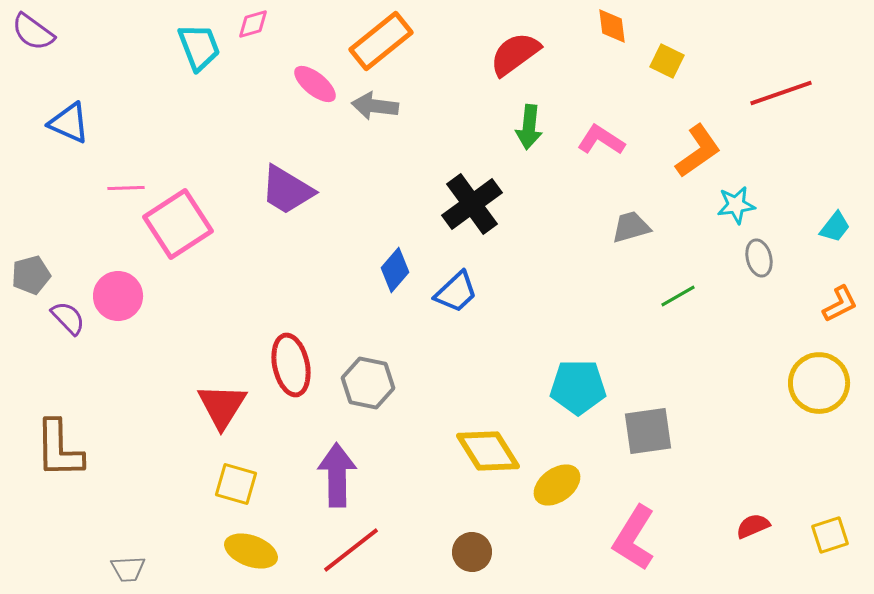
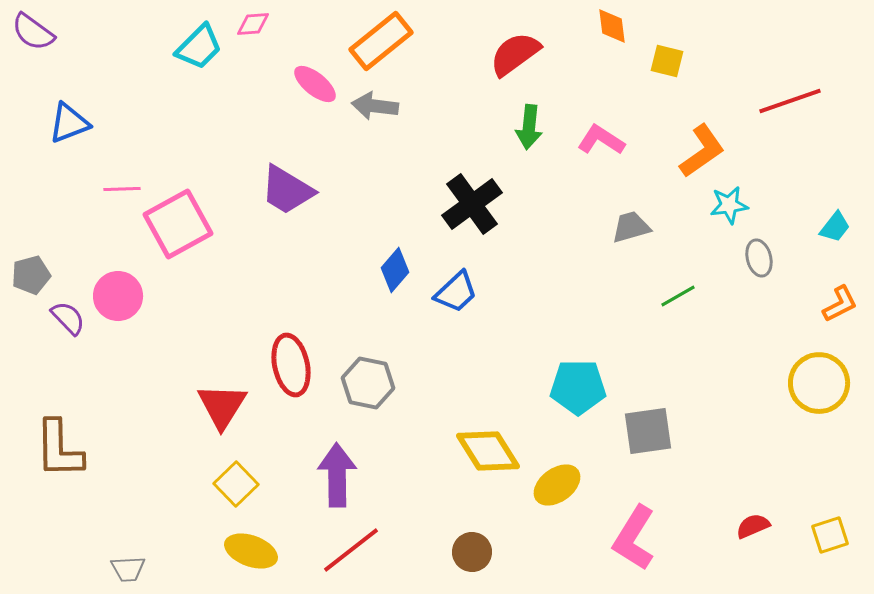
pink diamond at (253, 24): rotated 12 degrees clockwise
cyan trapezoid at (199, 47): rotated 66 degrees clockwise
yellow square at (667, 61): rotated 12 degrees counterclockwise
red line at (781, 93): moved 9 px right, 8 px down
blue triangle at (69, 123): rotated 45 degrees counterclockwise
orange L-shape at (698, 151): moved 4 px right
pink line at (126, 188): moved 4 px left, 1 px down
cyan star at (736, 205): moved 7 px left
pink square at (178, 224): rotated 4 degrees clockwise
yellow square at (236, 484): rotated 30 degrees clockwise
